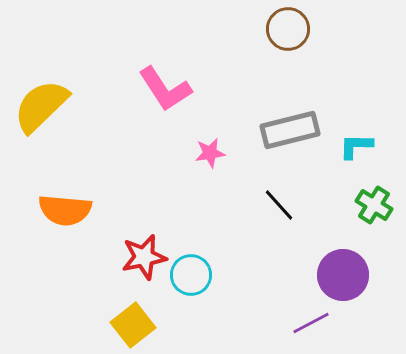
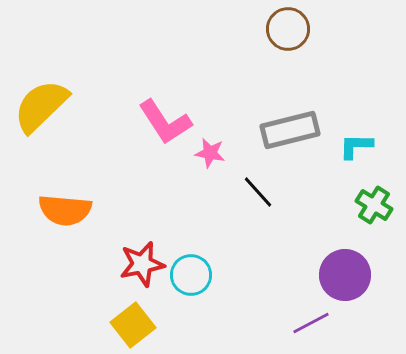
pink L-shape: moved 33 px down
pink star: rotated 20 degrees clockwise
black line: moved 21 px left, 13 px up
red star: moved 2 px left, 7 px down
purple circle: moved 2 px right
